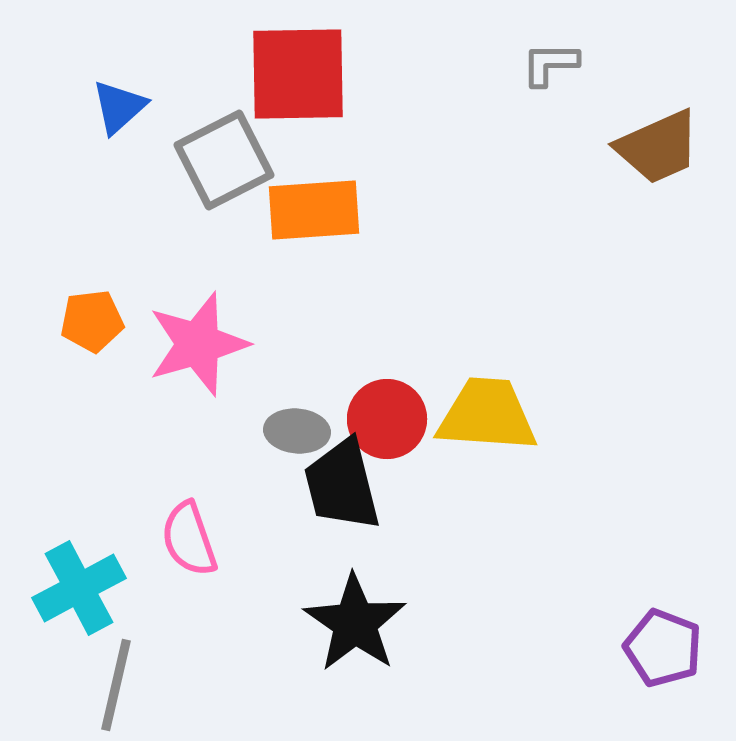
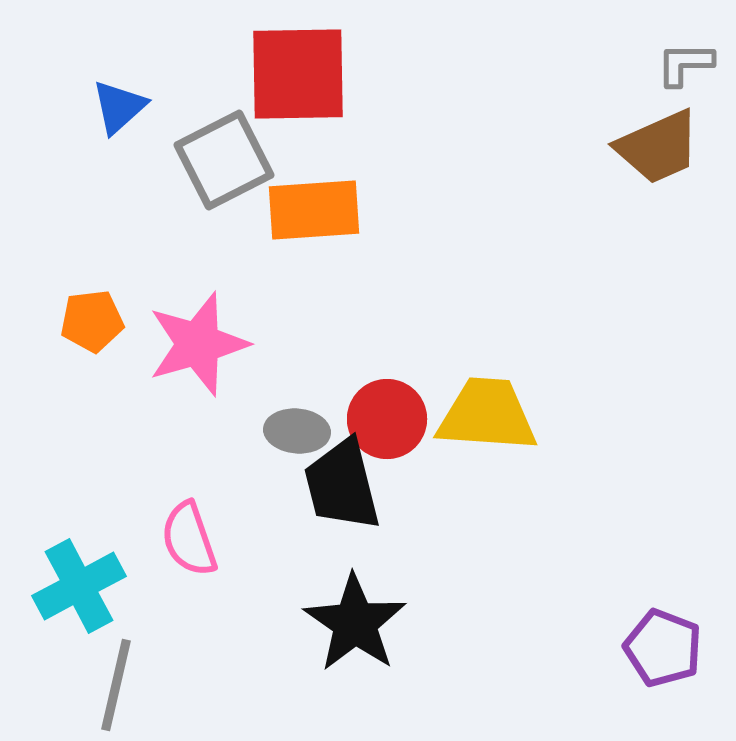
gray L-shape: moved 135 px right
cyan cross: moved 2 px up
